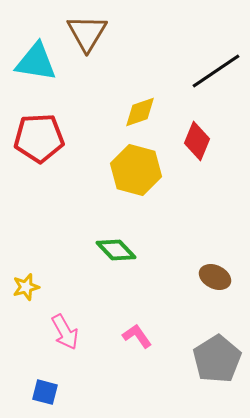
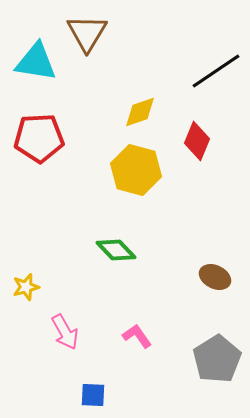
blue square: moved 48 px right, 3 px down; rotated 12 degrees counterclockwise
